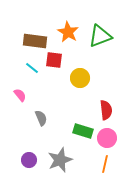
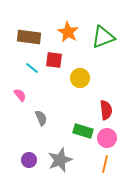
green triangle: moved 3 px right, 1 px down
brown rectangle: moved 6 px left, 4 px up
